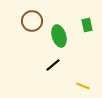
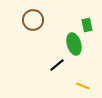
brown circle: moved 1 px right, 1 px up
green ellipse: moved 15 px right, 8 px down
black line: moved 4 px right
